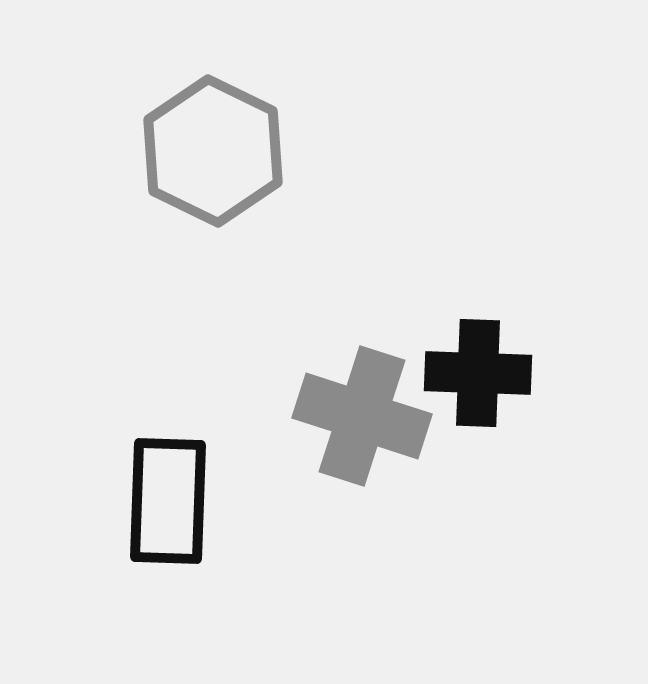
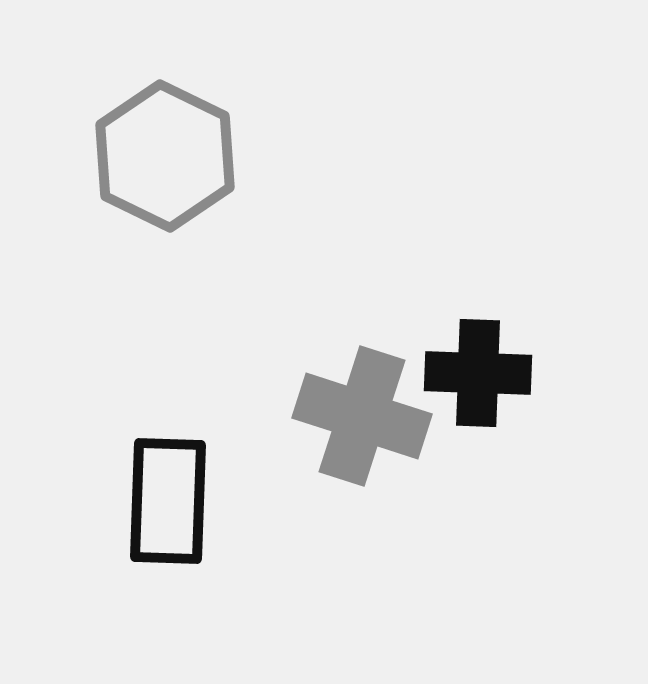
gray hexagon: moved 48 px left, 5 px down
